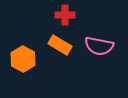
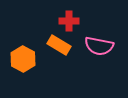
red cross: moved 4 px right, 6 px down
orange rectangle: moved 1 px left
